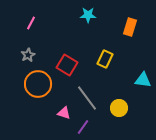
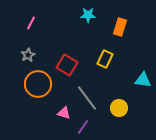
orange rectangle: moved 10 px left
